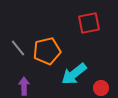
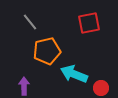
gray line: moved 12 px right, 26 px up
cyan arrow: rotated 60 degrees clockwise
